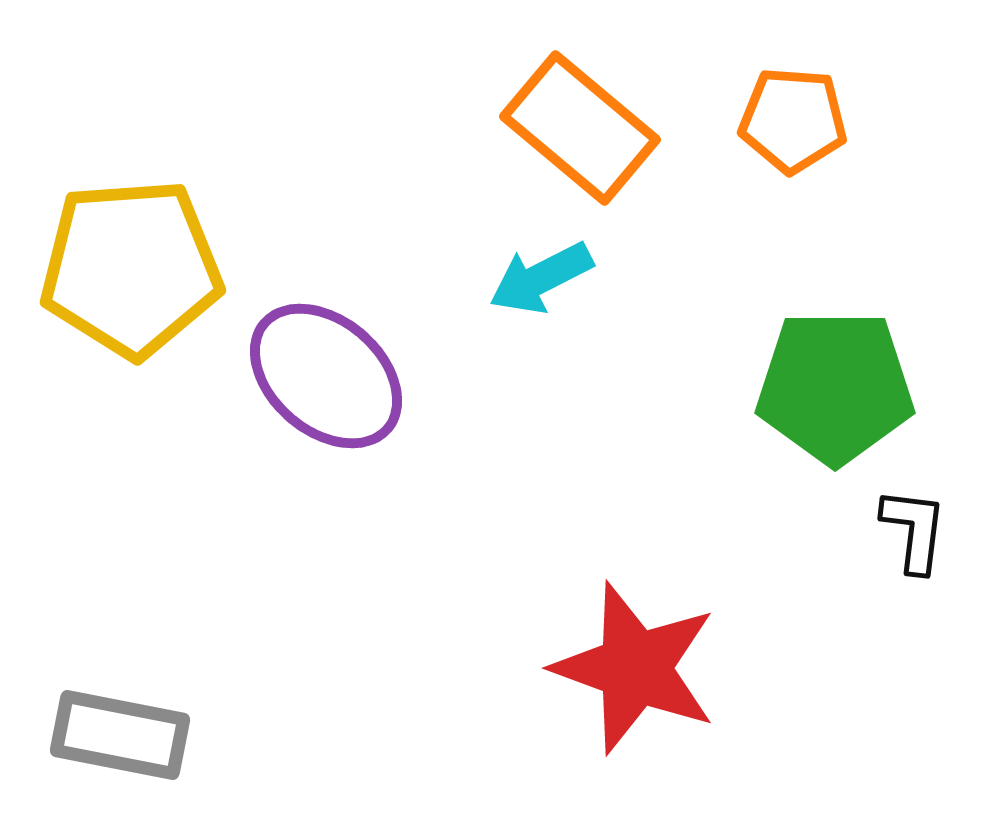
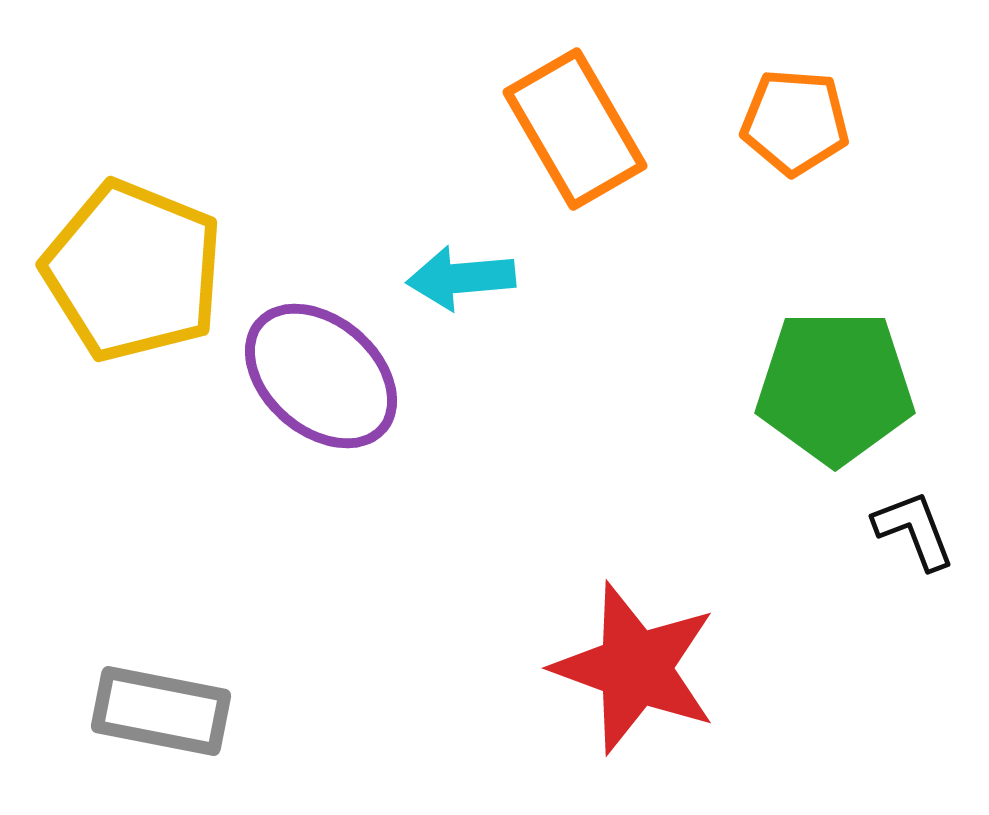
orange pentagon: moved 2 px right, 2 px down
orange rectangle: moved 5 px left, 1 px down; rotated 20 degrees clockwise
yellow pentagon: moved 2 px right, 3 px down; rotated 26 degrees clockwise
cyan arrow: moved 80 px left; rotated 22 degrees clockwise
purple ellipse: moved 5 px left
black L-shape: rotated 28 degrees counterclockwise
gray rectangle: moved 41 px right, 24 px up
